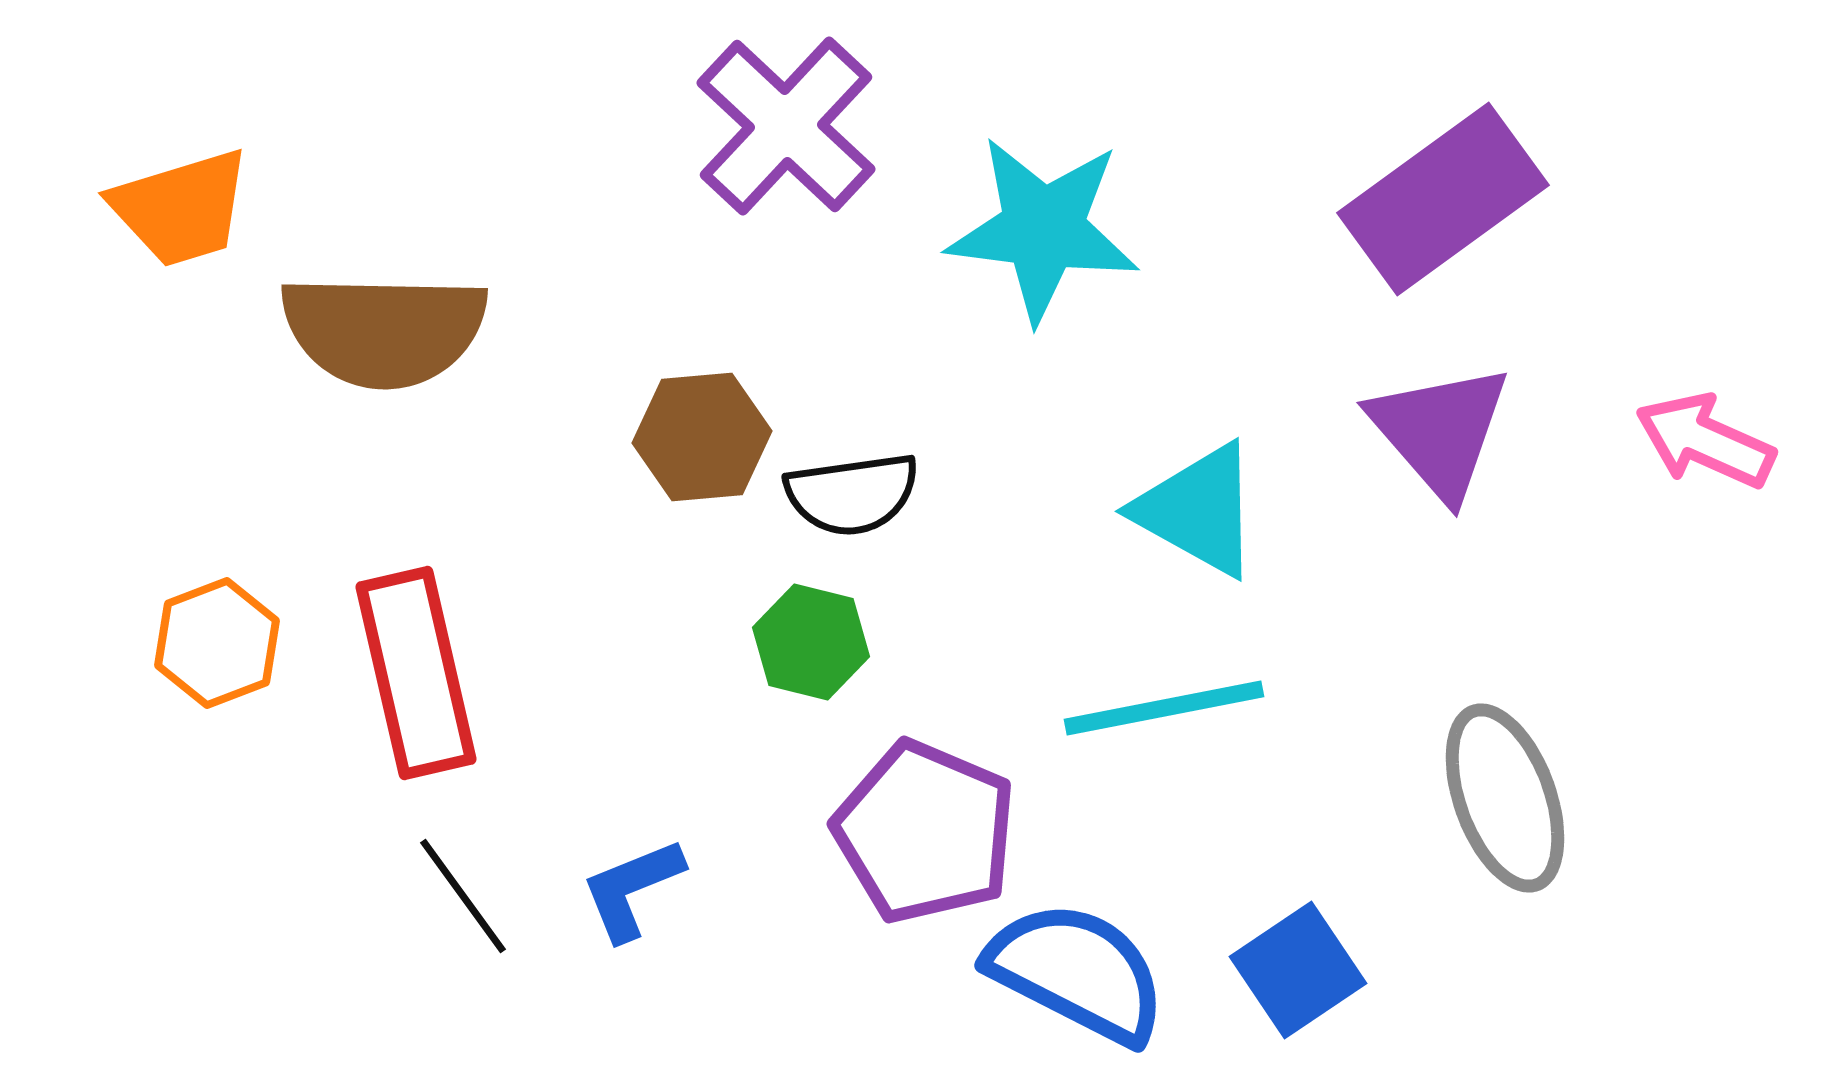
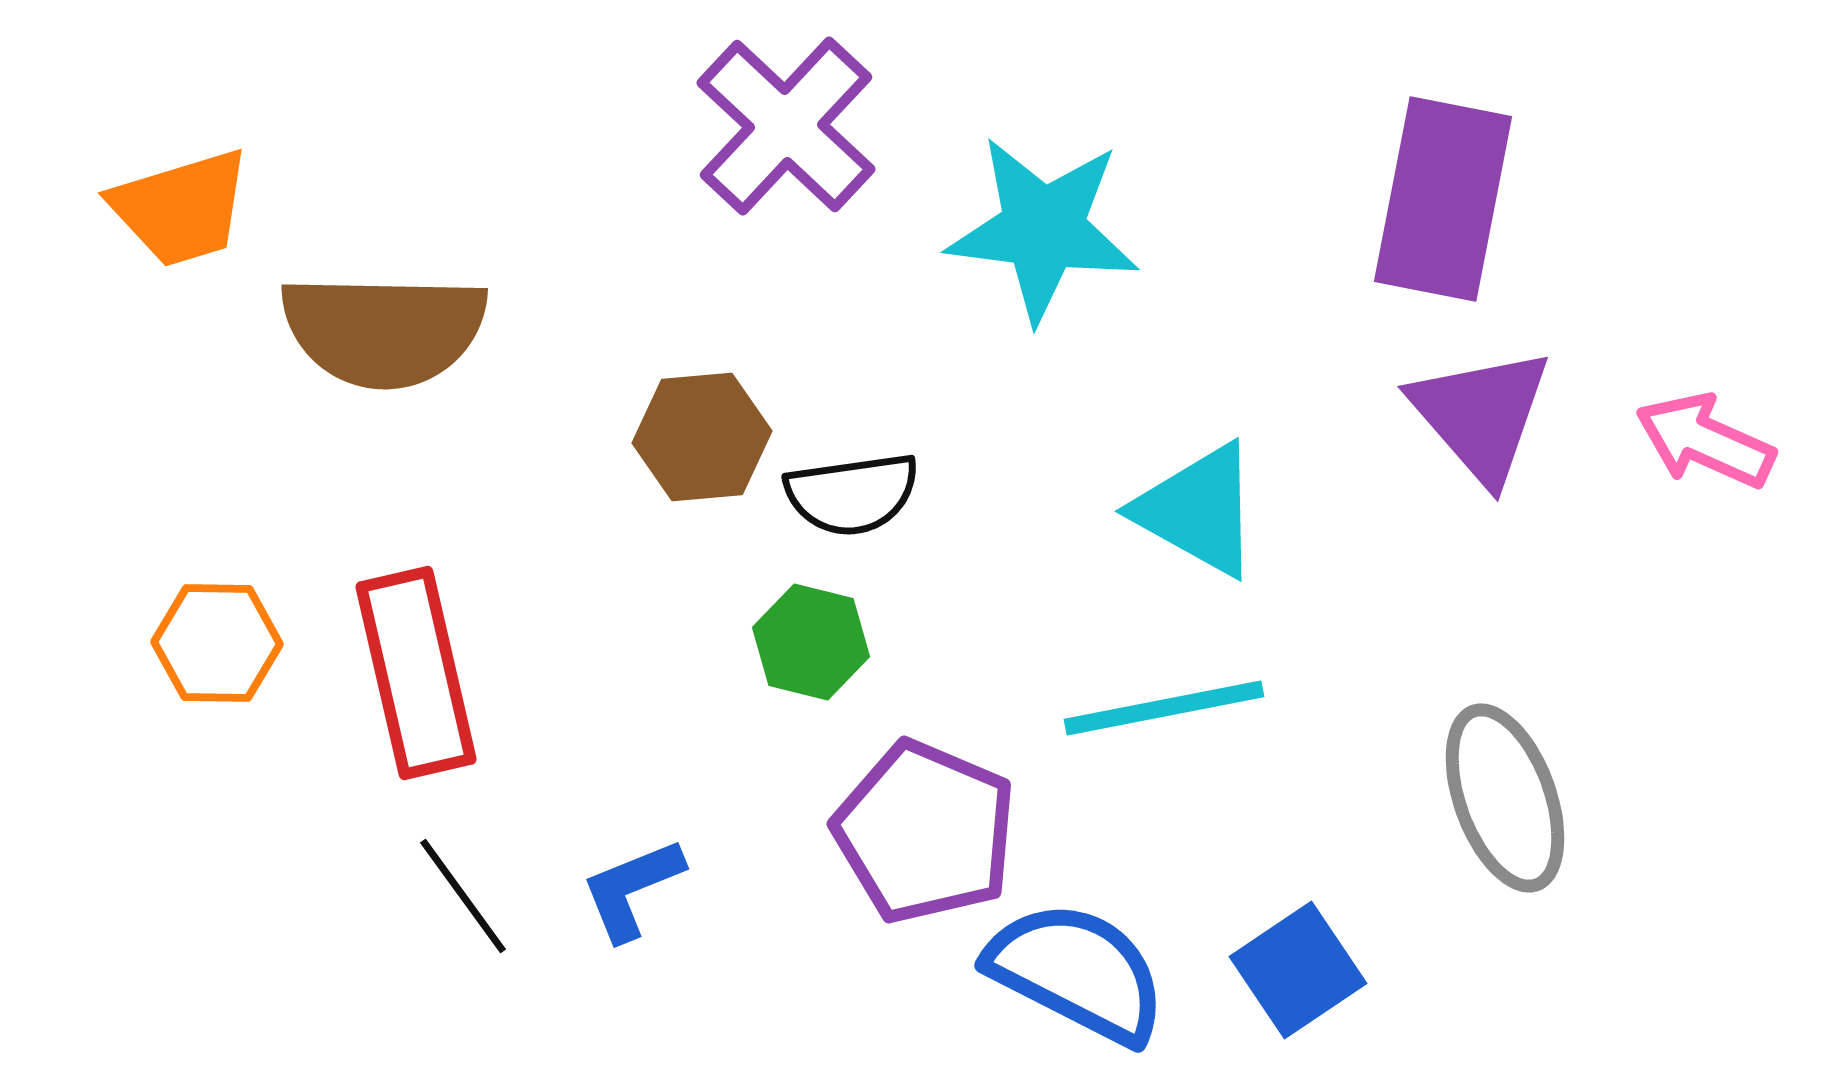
purple rectangle: rotated 43 degrees counterclockwise
purple triangle: moved 41 px right, 16 px up
orange hexagon: rotated 22 degrees clockwise
